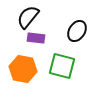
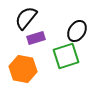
black semicircle: moved 2 px left, 1 px down
purple rectangle: rotated 24 degrees counterclockwise
green square: moved 4 px right, 10 px up; rotated 32 degrees counterclockwise
